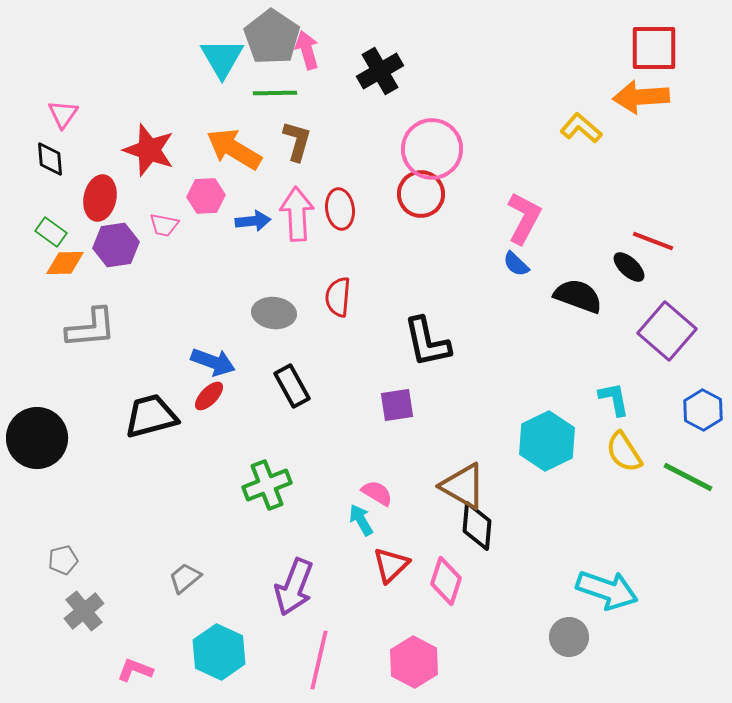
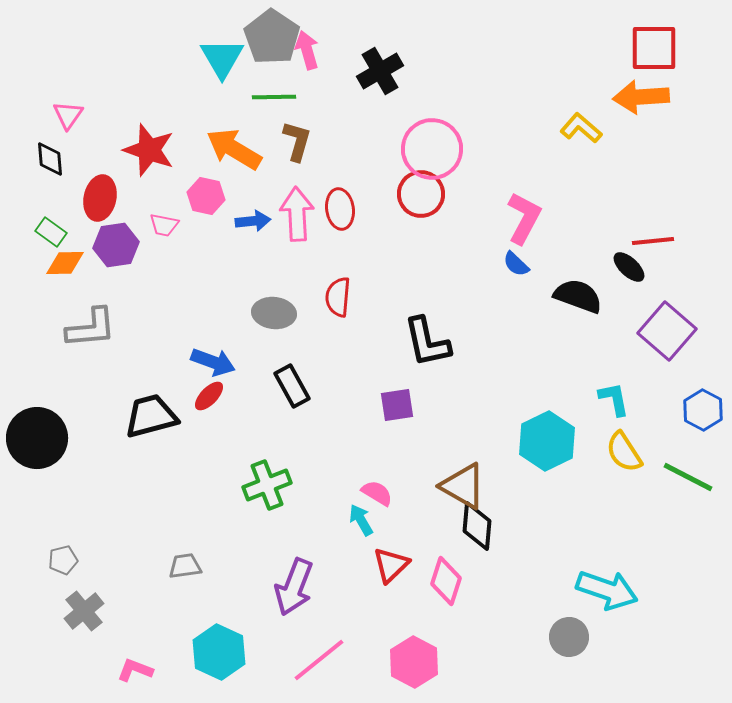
green line at (275, 93): moved 1 px left, 4 px down
pink triangle at (63, 114): moved 5 px right, 1 px down
pink hexagon at (206, 196): rotated 15 degrees clockwise
red line at (653, 241): rotated 27 degrees counterclockwise
gray trapezoid at (185, 578): moved 12 px up; rotated 32 degrees clockwise
pink line at (319, 660): rotated 38 degrees clockwise
